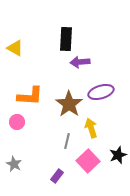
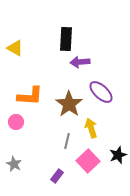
purple ellipse: rotated 60 degrees clockwise
pink circle: moved 1 px left
